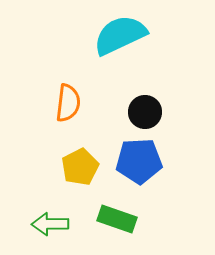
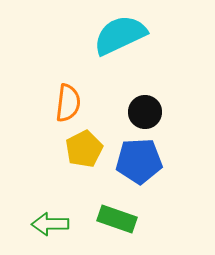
yellow pentagon: moved 4 px right, 18 px up
